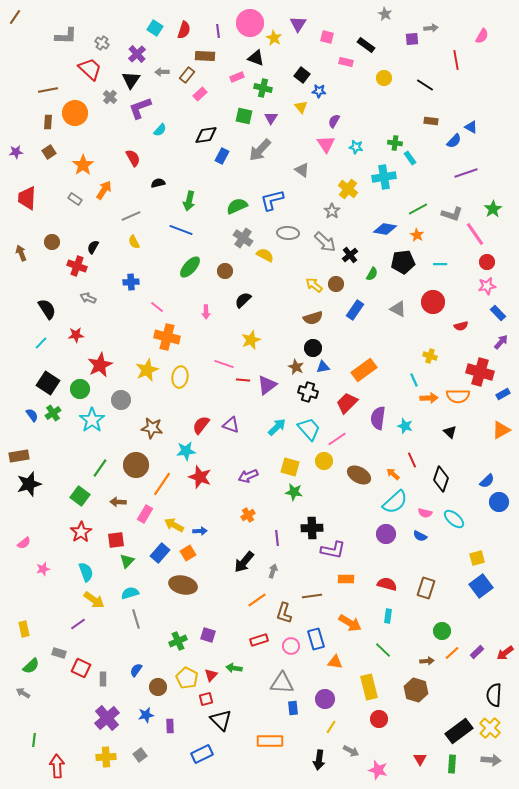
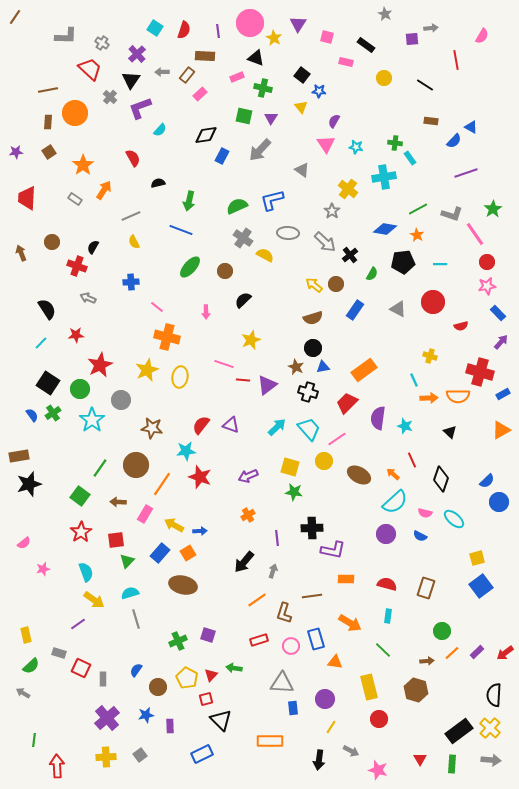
yellow rectangle at (24, 629): moved 2 px right, 6 px down
